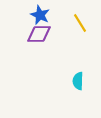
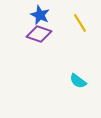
purple diamond: rotated 20 degrees clockwise
cyan semicircle: rotated 54 degrees counterclockwise
